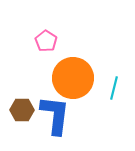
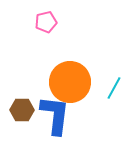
pink pentagon: moved 19 px up; rotated 25 degrees clockwise
orange circle: moved 3 px left, 4 px down
cyan line: rotated 15 degrees clockwise
